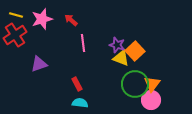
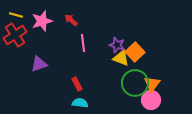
pink star: moved 2 px down
orange square: moved 1 px down
green circle: moved 1 px up
